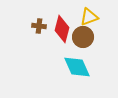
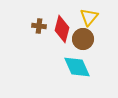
yellow triangle: rotated 30 degrees counterclockwise
brown circle: moved 2 px down
